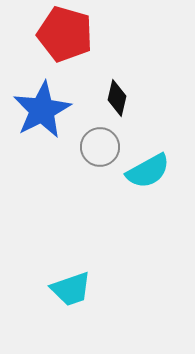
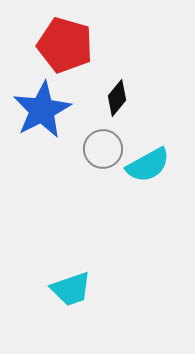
red pentagon: moved 11 px down
black diamond: rotated 27 degrees clockwise
gray circle: moved 3 px right, 2 px down
cyan semicircle: moved 6 px up
